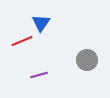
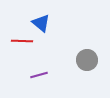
blue triangle: rotated 24 degrees counterclockwise
red line: rotated 25 degrees clockwise
